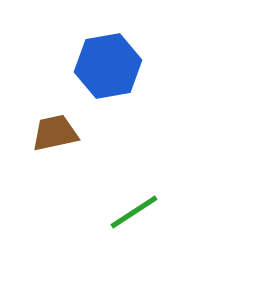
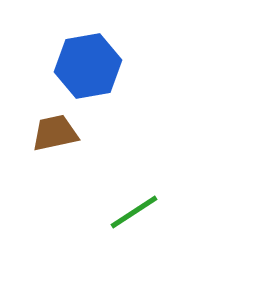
blue hexagon: moved 20 px left
